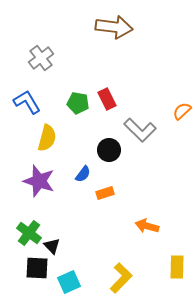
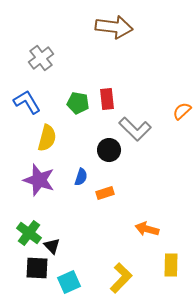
red rectangle: rotated 20 degrees clockwise
gray L-shape: moved 5 px left, 1 px up
blue semicircle: moved 2 px left, 3 px down; rotated 18 degrees counterclockwise
purple star: moved 1 px up
orange arrow: moved 3 px down
yellow rectangle: moved 6 px left, 2 px up
